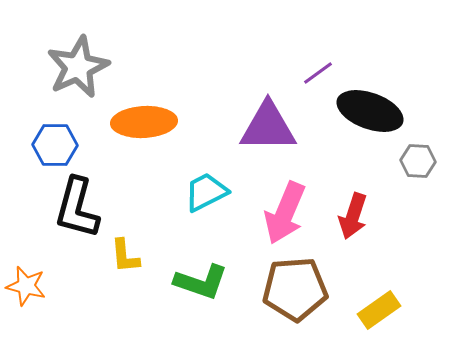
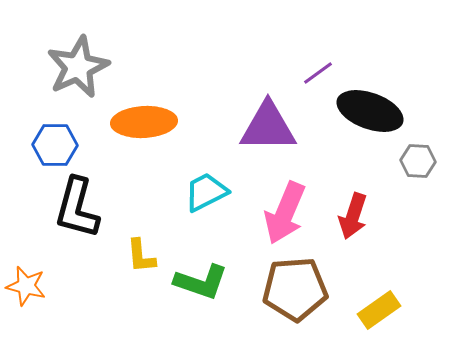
yellow L-shape: moved 16 px right
